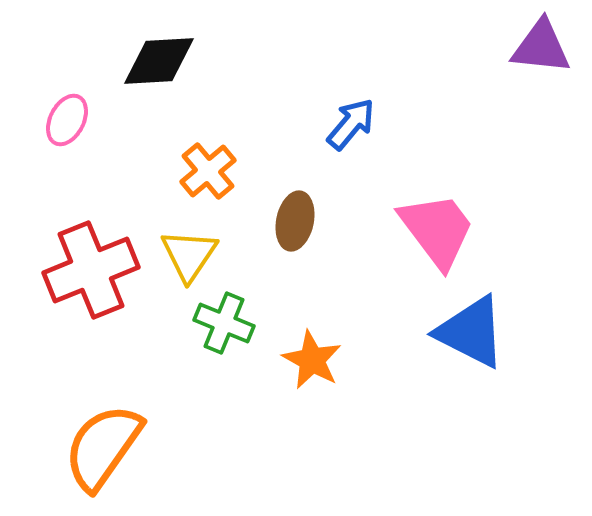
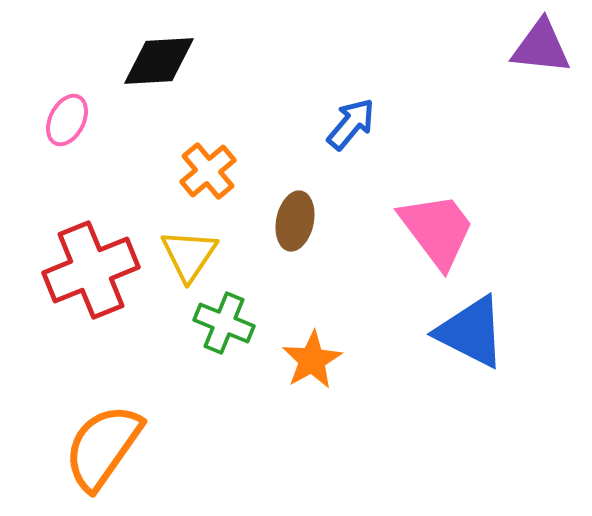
orange star: rotated 14 degrees clockwise
